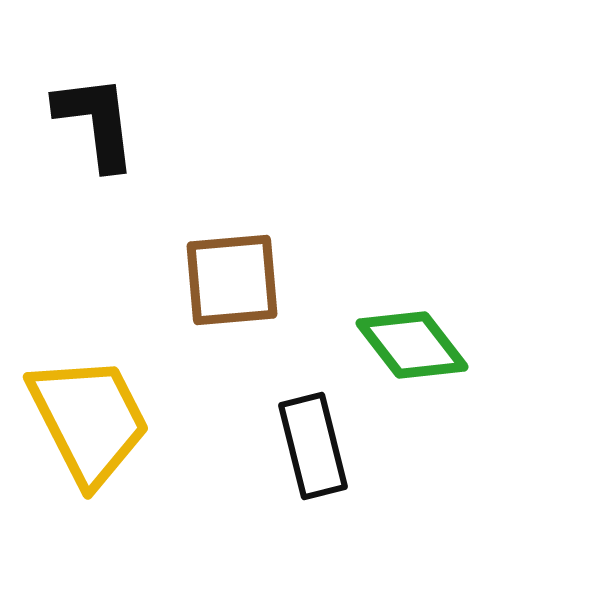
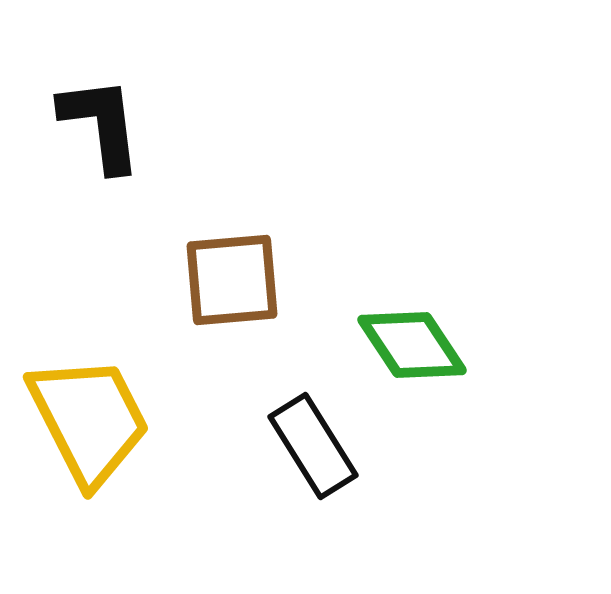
black L-shape: moved 5 px right, 2 px down
green diamond: rotated 4 degrees clockwise
black rectangle: rotated 18 degrees counterclockwise
